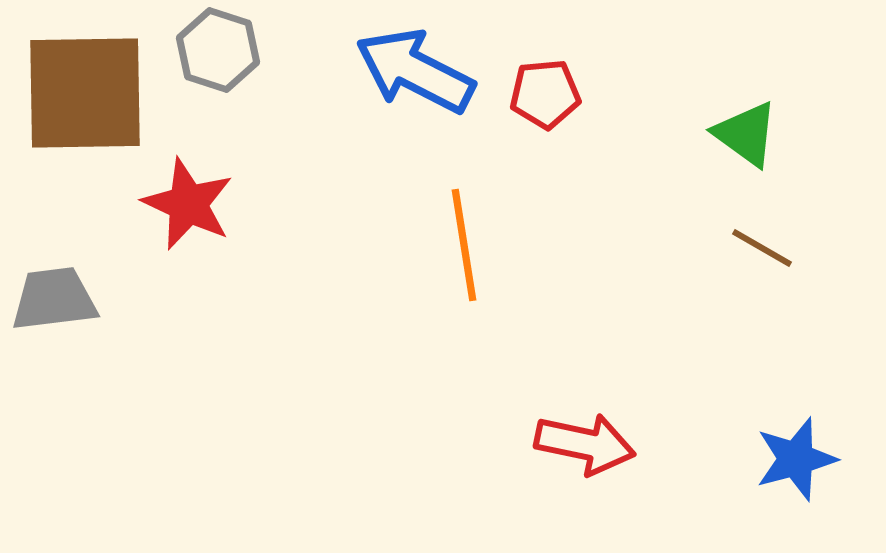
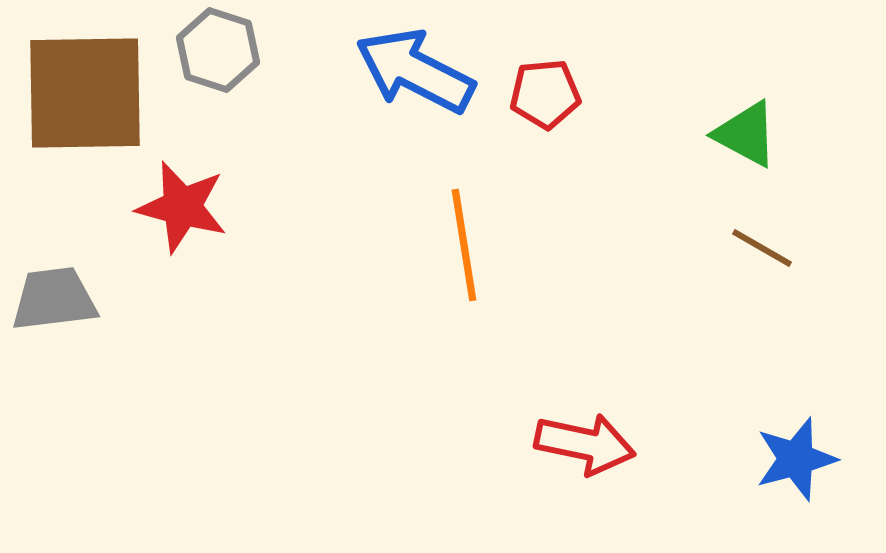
green triangle: rotated 8 degrees counterclockwise
red star: moved 6 px left, 3 px down; rotated 10 degrees counterclockwise
